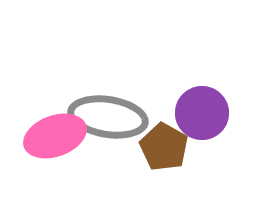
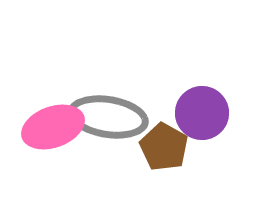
pink ellipse: moved 2 px left, 9 px up
